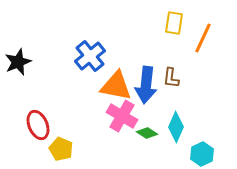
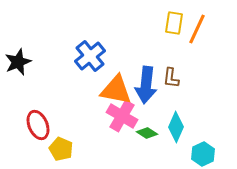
orange line: moved 6 px left, 9 px up
orange triangle: moved 4 px down
cyan hexagon: moved 1 px right
